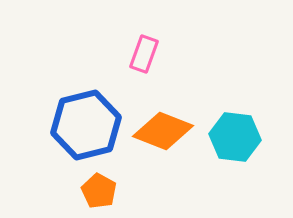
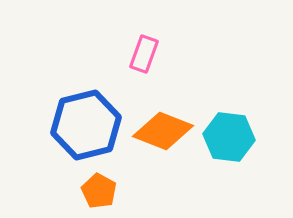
cyan hexagon: moved 6 px left
